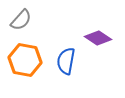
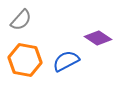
blue semicircle: rotated 52 degrees clockwise
